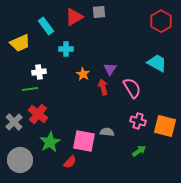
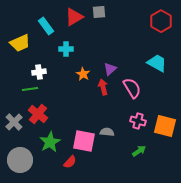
purple triangle: rotated 16 degrees clockwise
